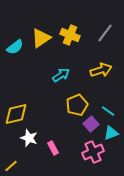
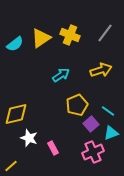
cyan semicircle: moved 3 px up
